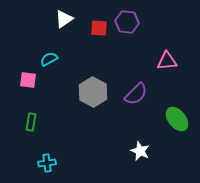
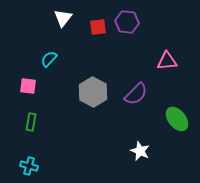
white triangle: moved 1 px left, 1 px up; rotated 18 degrees counterclockwise
red square: moved 1 px left, 1 px up; rotated 12 degrees counterclockwise
cyan semicircle: rotated 18 degrees counterclockwise
pink square: moved 6 px down
cyan cross: moved 18 px left, 3 px down; rotated 24 degrees clockwise
